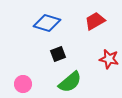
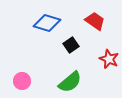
red trapezoid: rotated 65 degrees clockwise
black square: moved 13 px right, 9 px up; rotated 14 degrees counterclockwise
red star: rotated 12 degrees clockwise
pink circle: moved 1 px left, 3 px up
